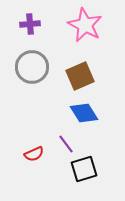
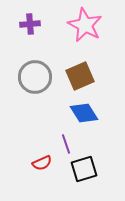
gray circle: moved 3 px right, 10 px down
purple line: rotated 18 degrees clockwise
red semicircle: moved 8 px right, 9 px down
